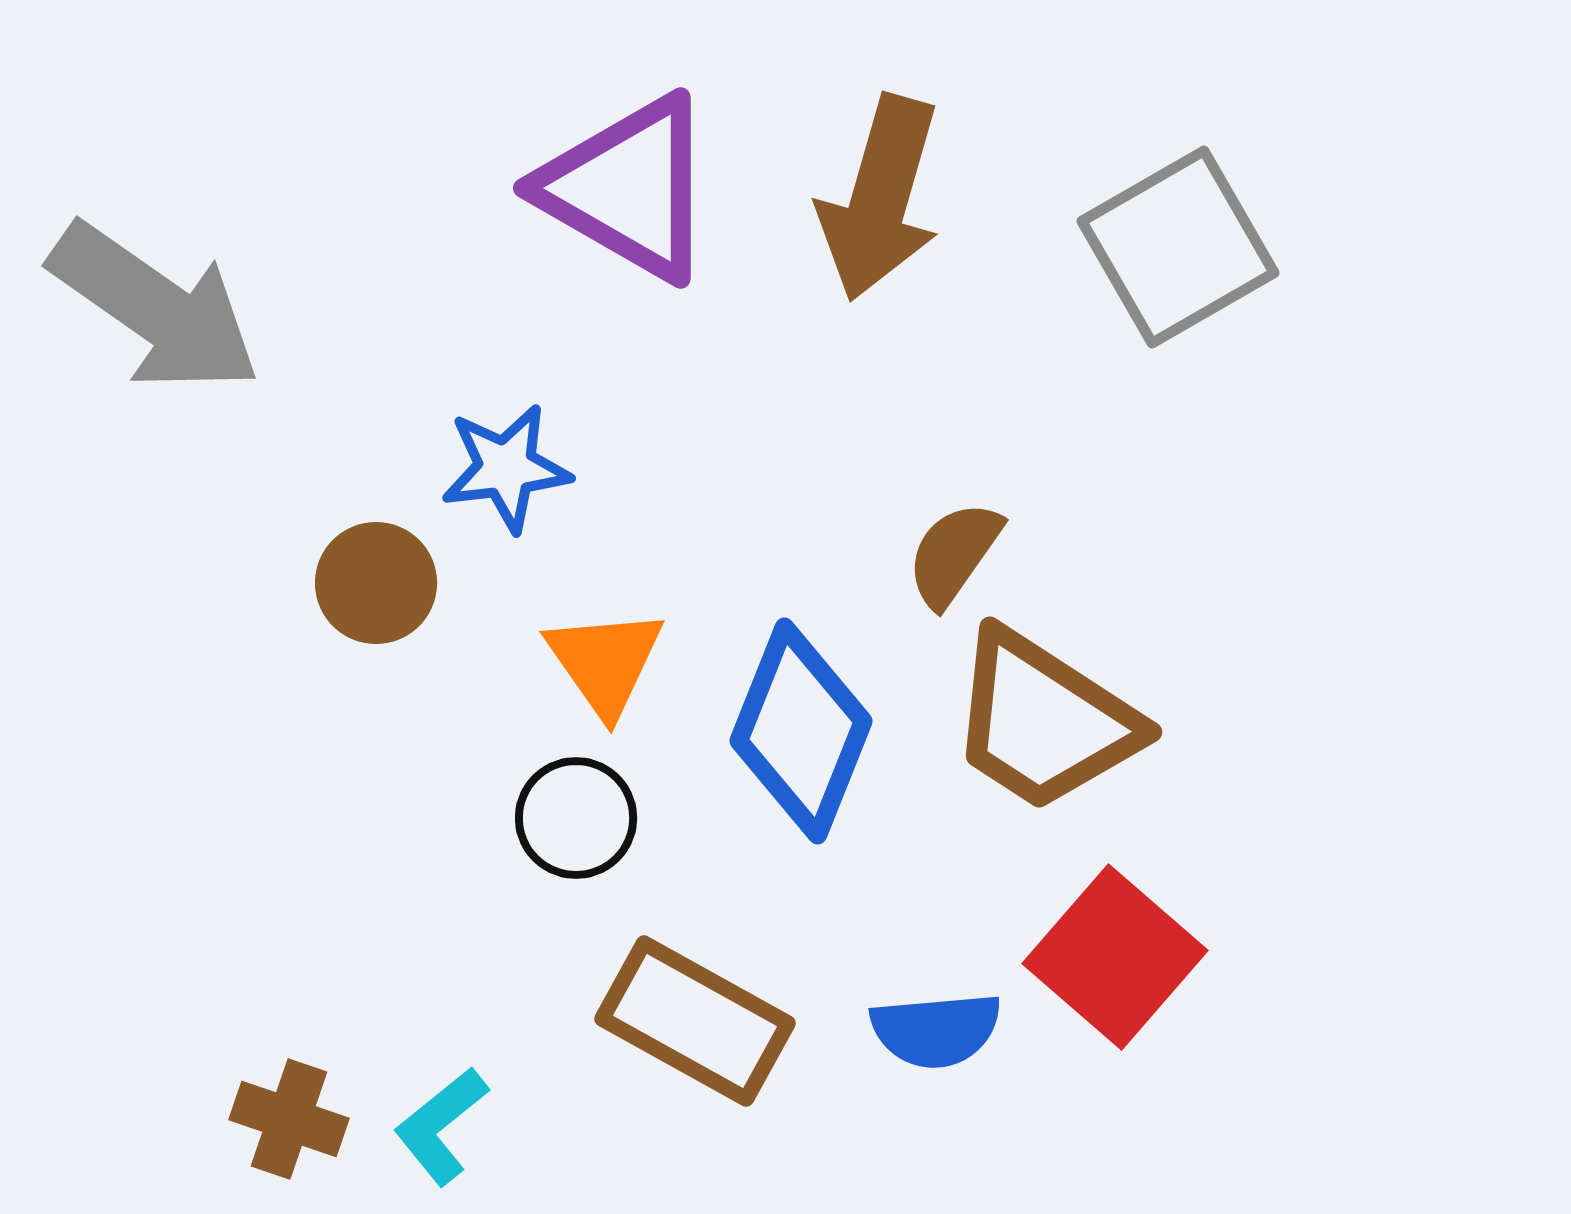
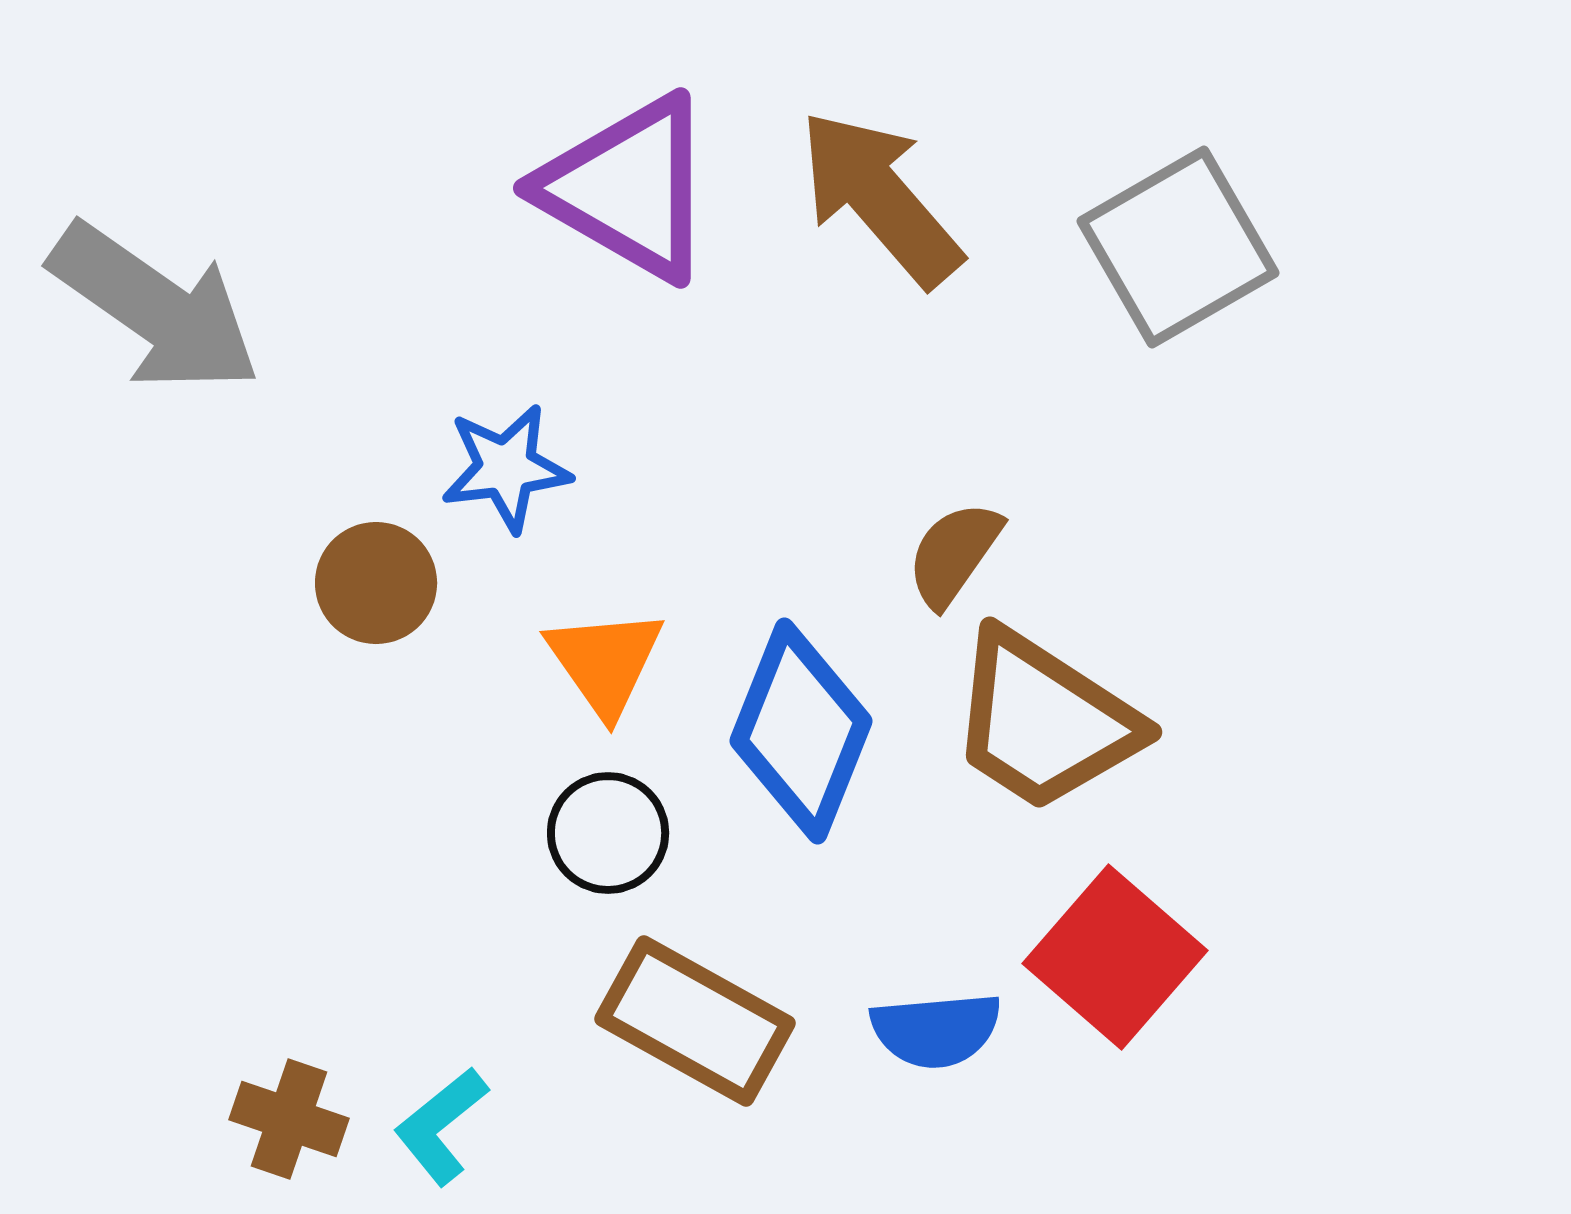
brown arrow: rotated 123 degrees clockwise
black circle: moved 32 px right, 15 px down
